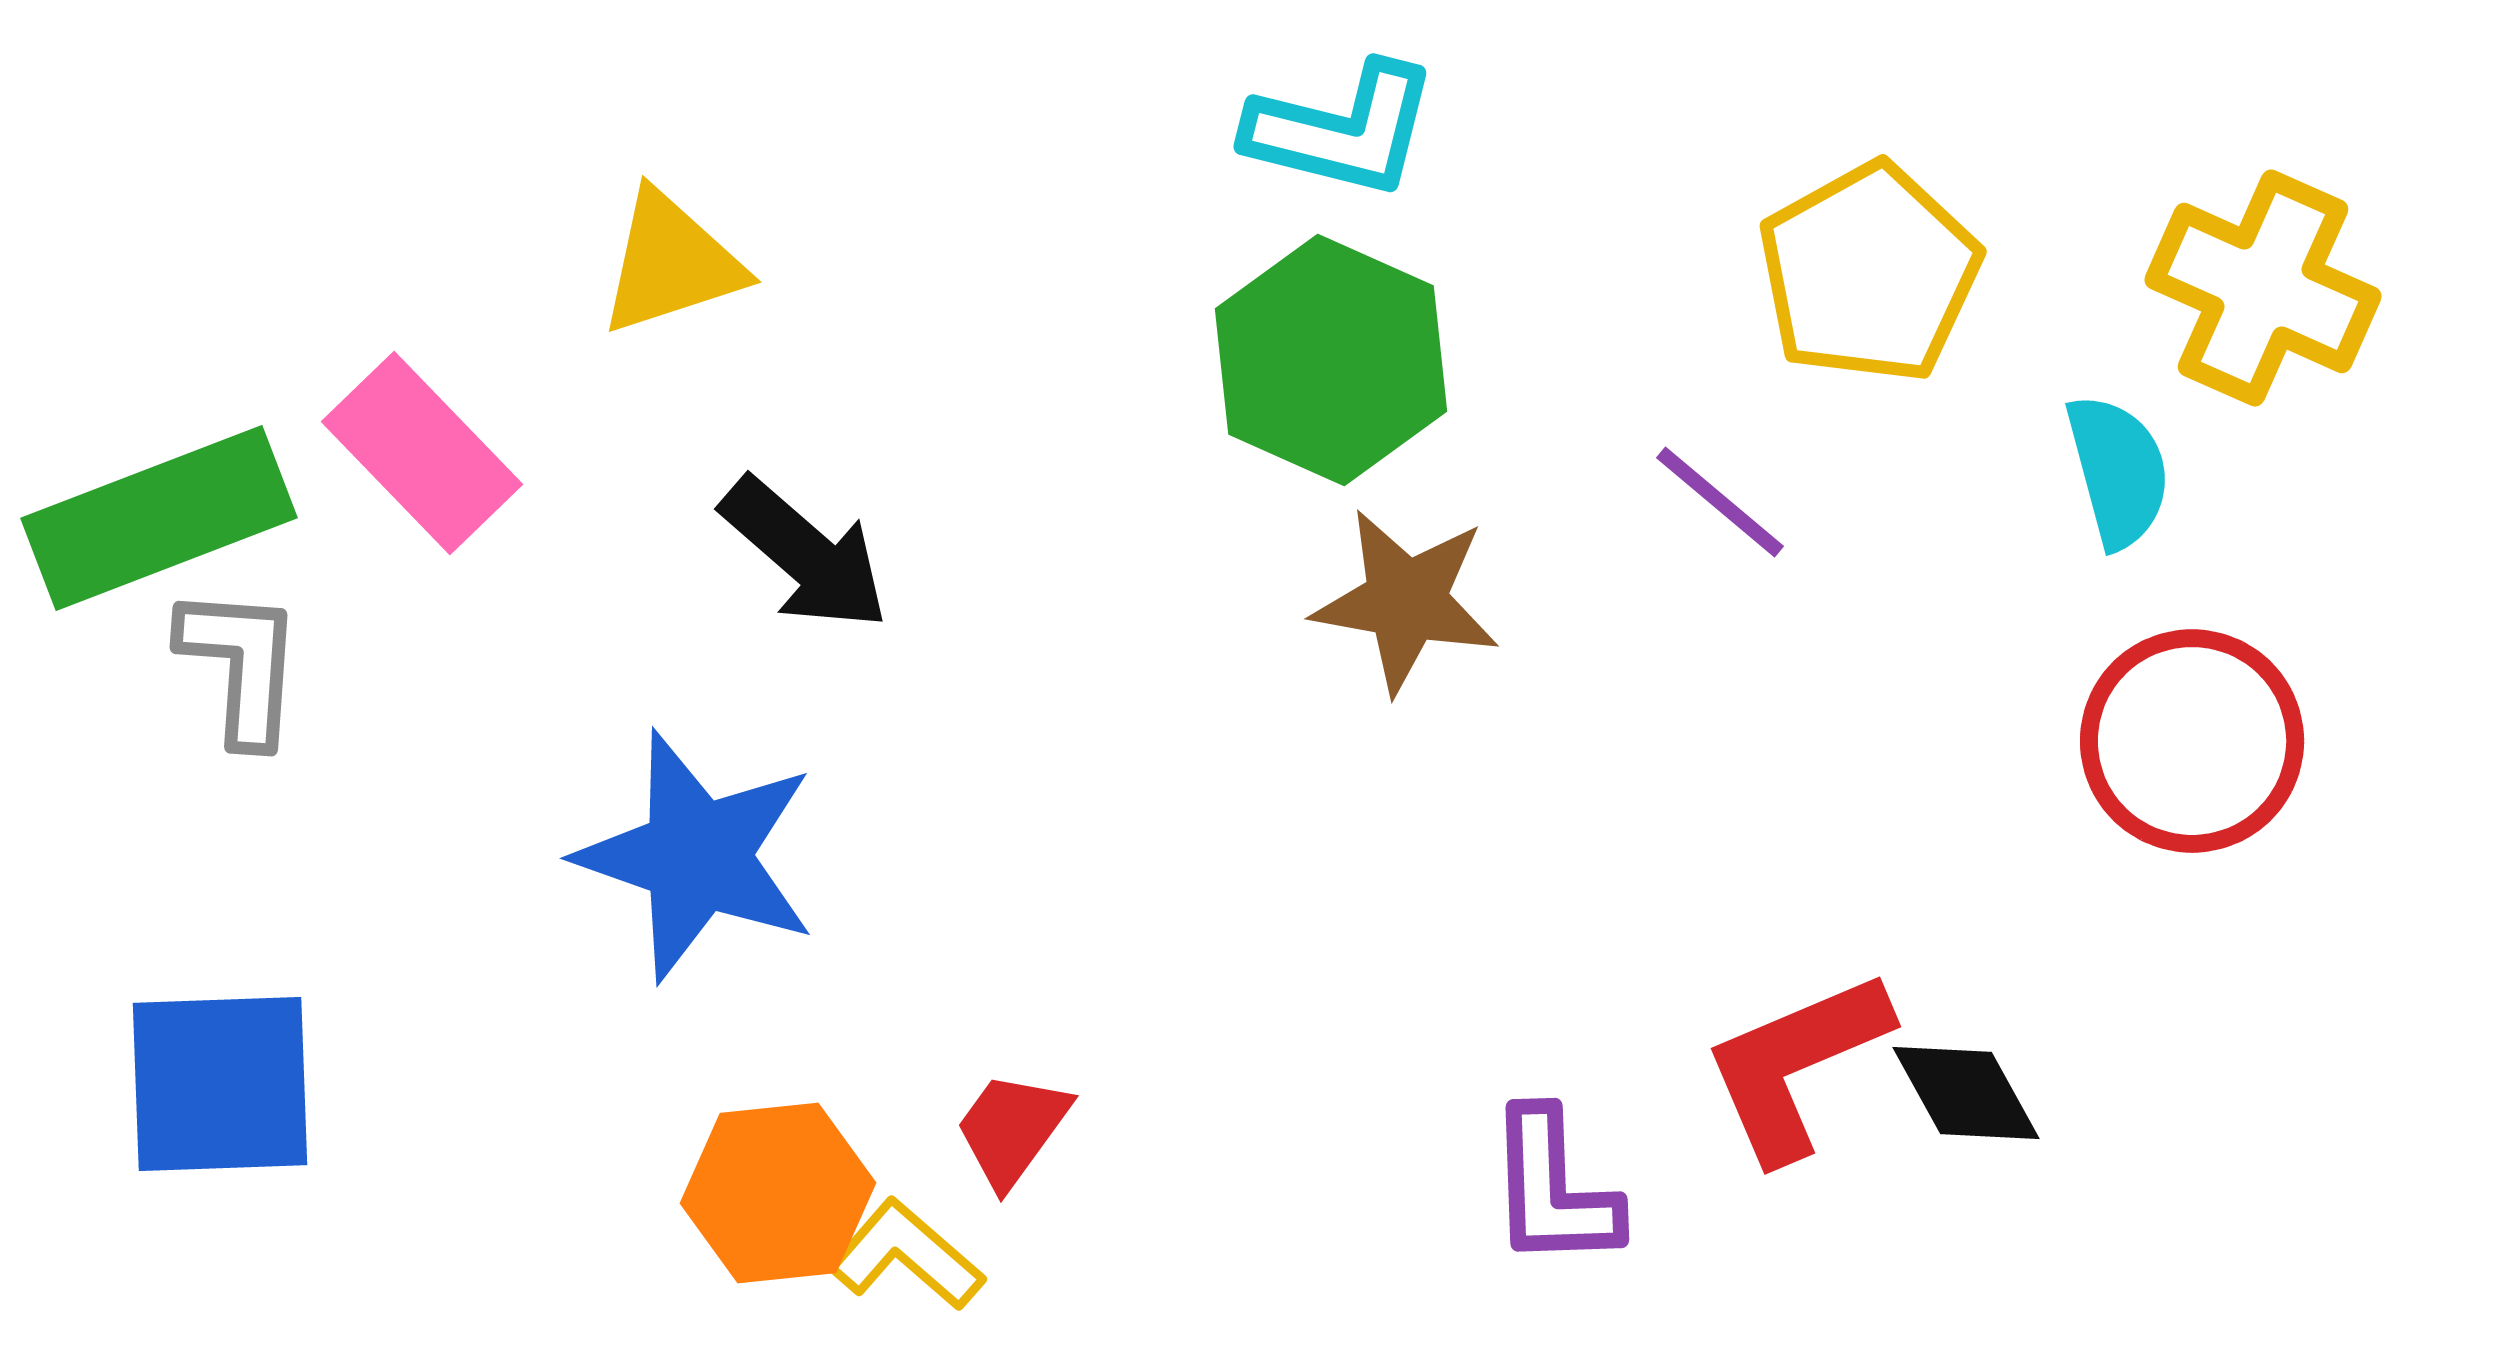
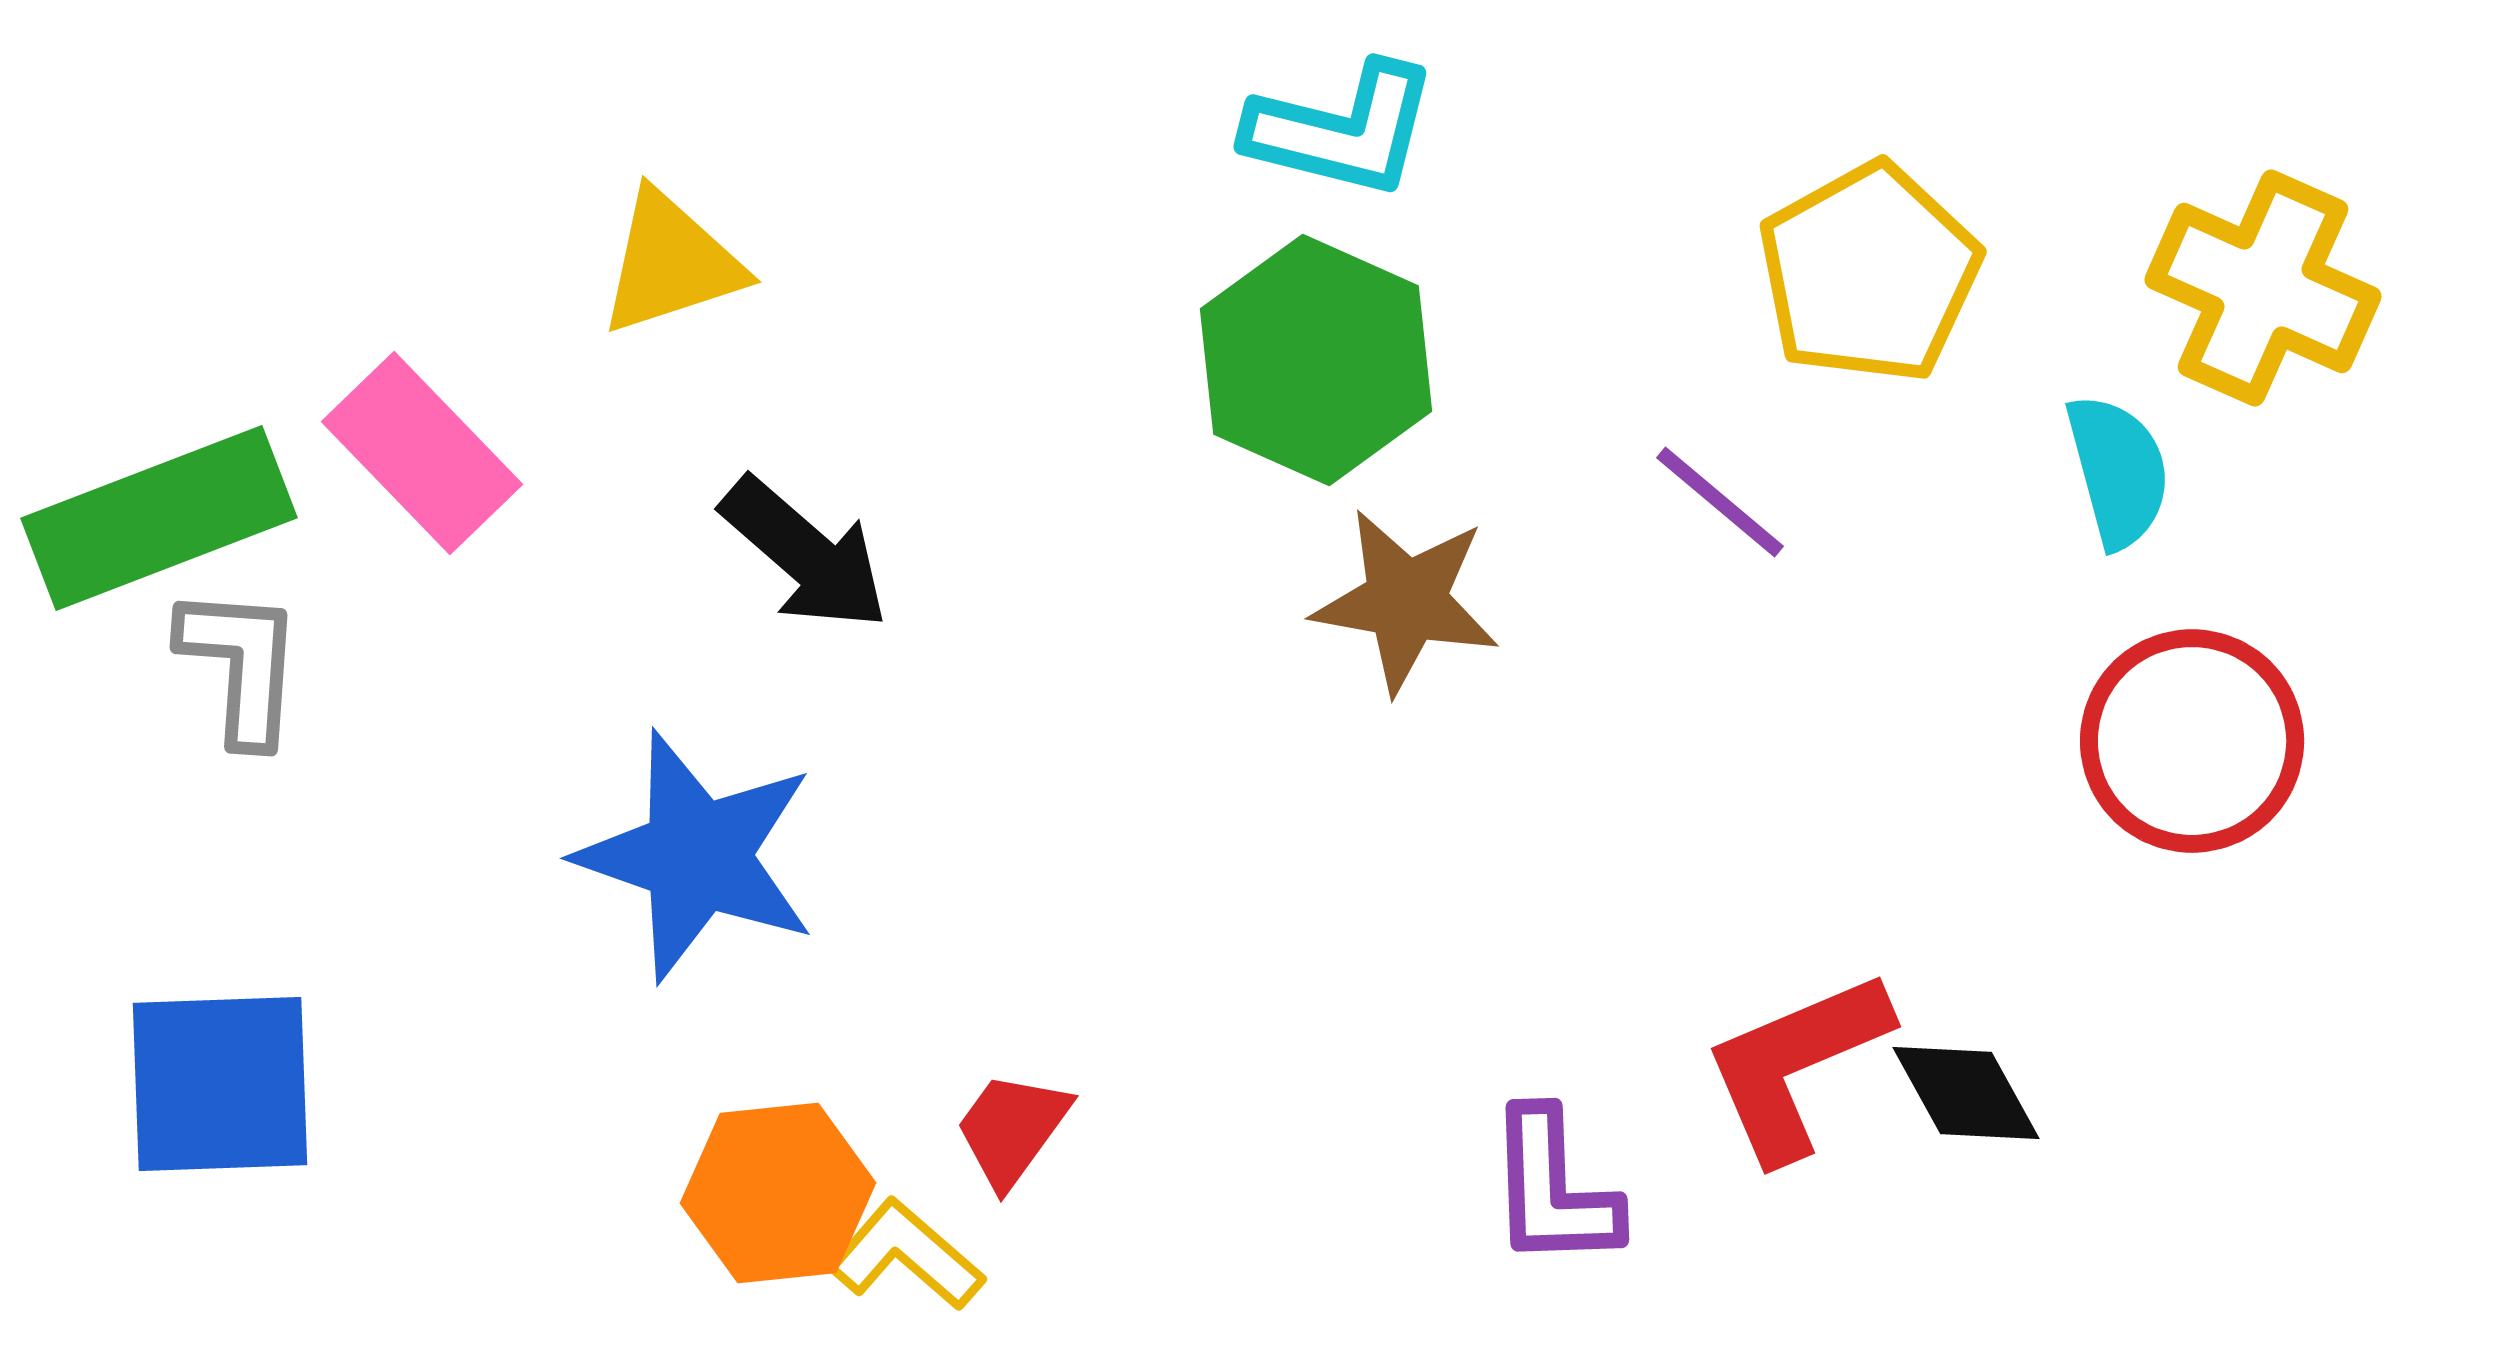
green hexagon: moved 15 px left
